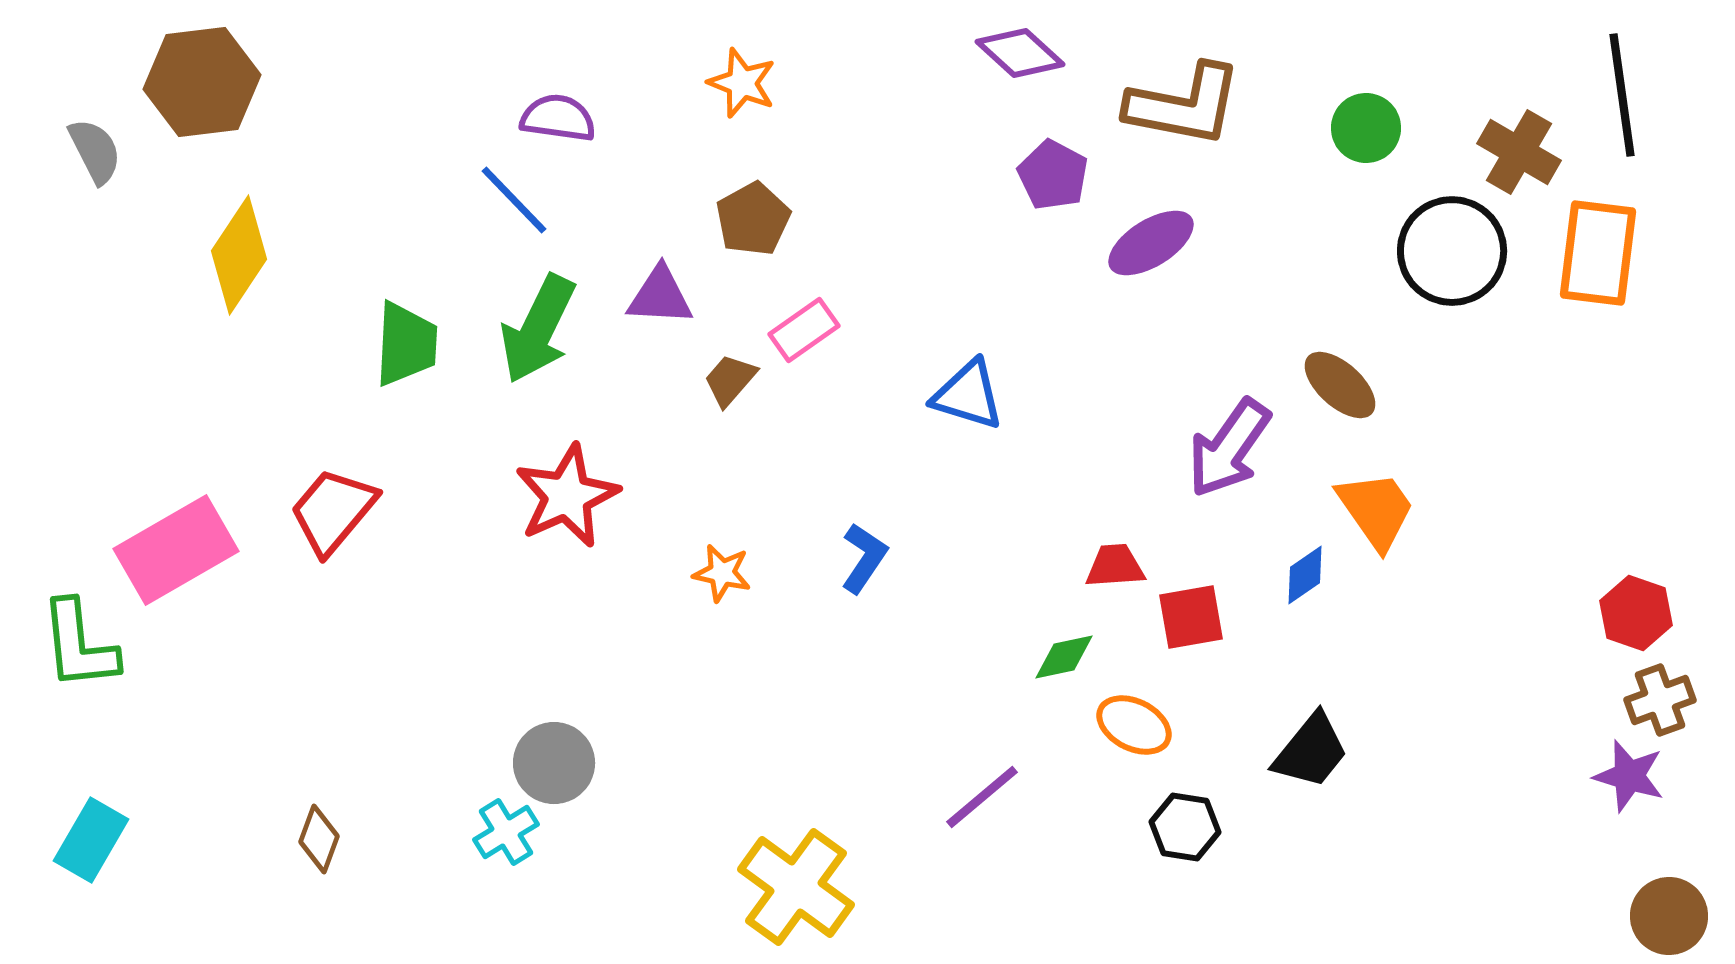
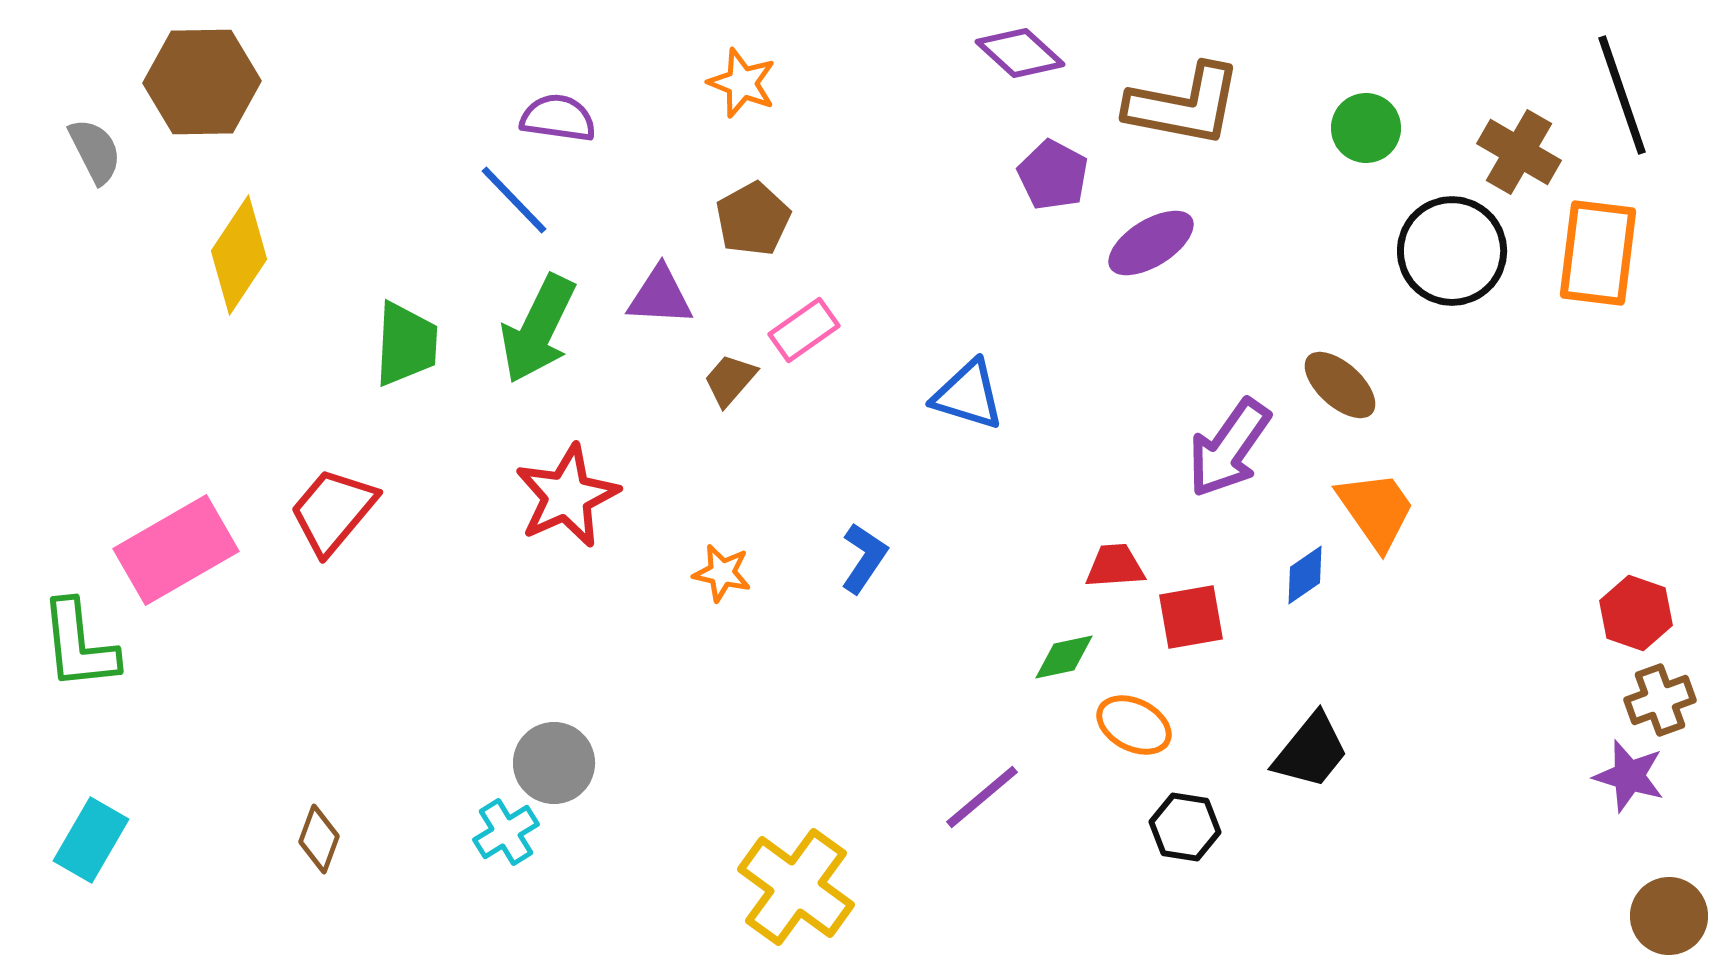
brown hexagon at (202, 82): rotated 6 degrees clockwise
black line at (1622, 95): rotated 11 degrees counterclockwise
